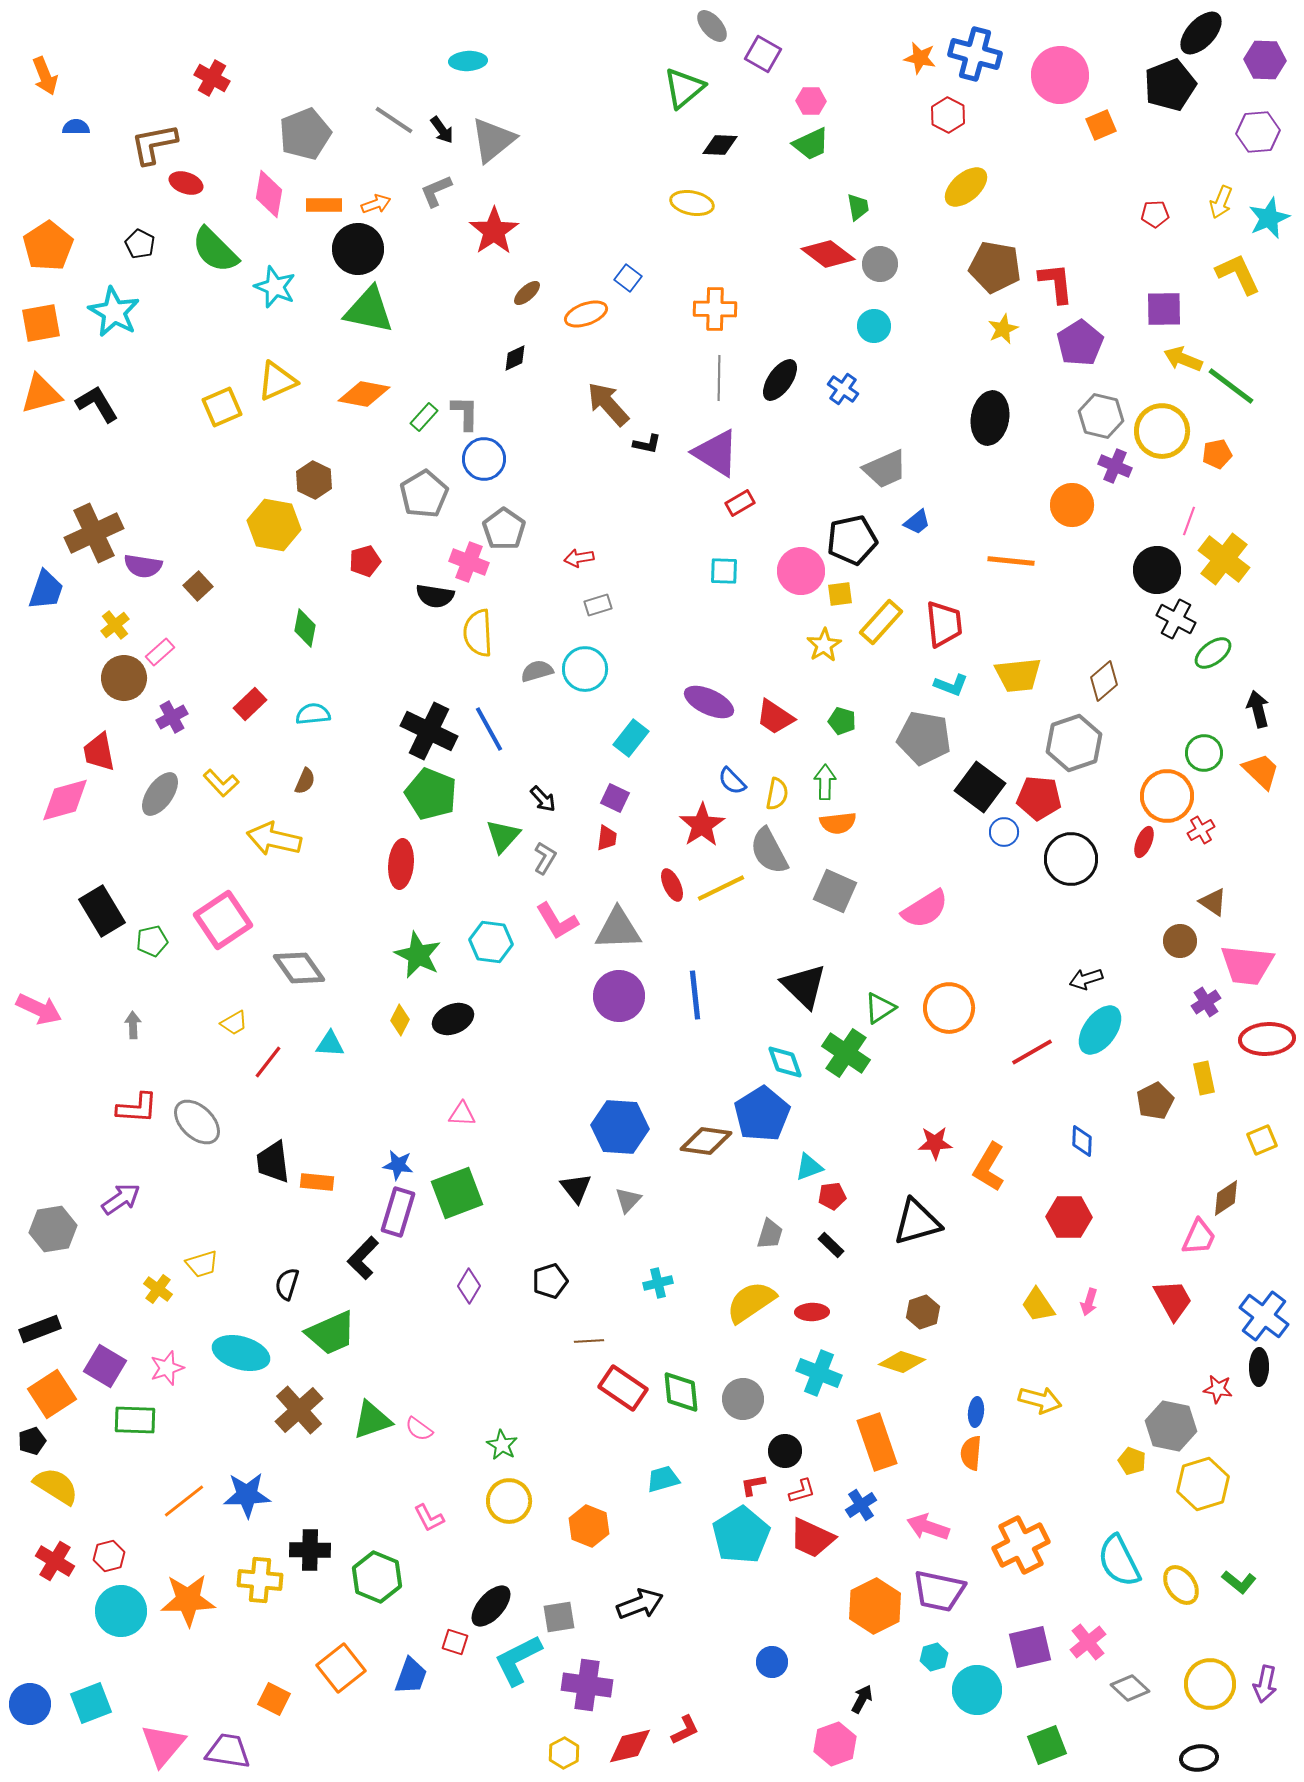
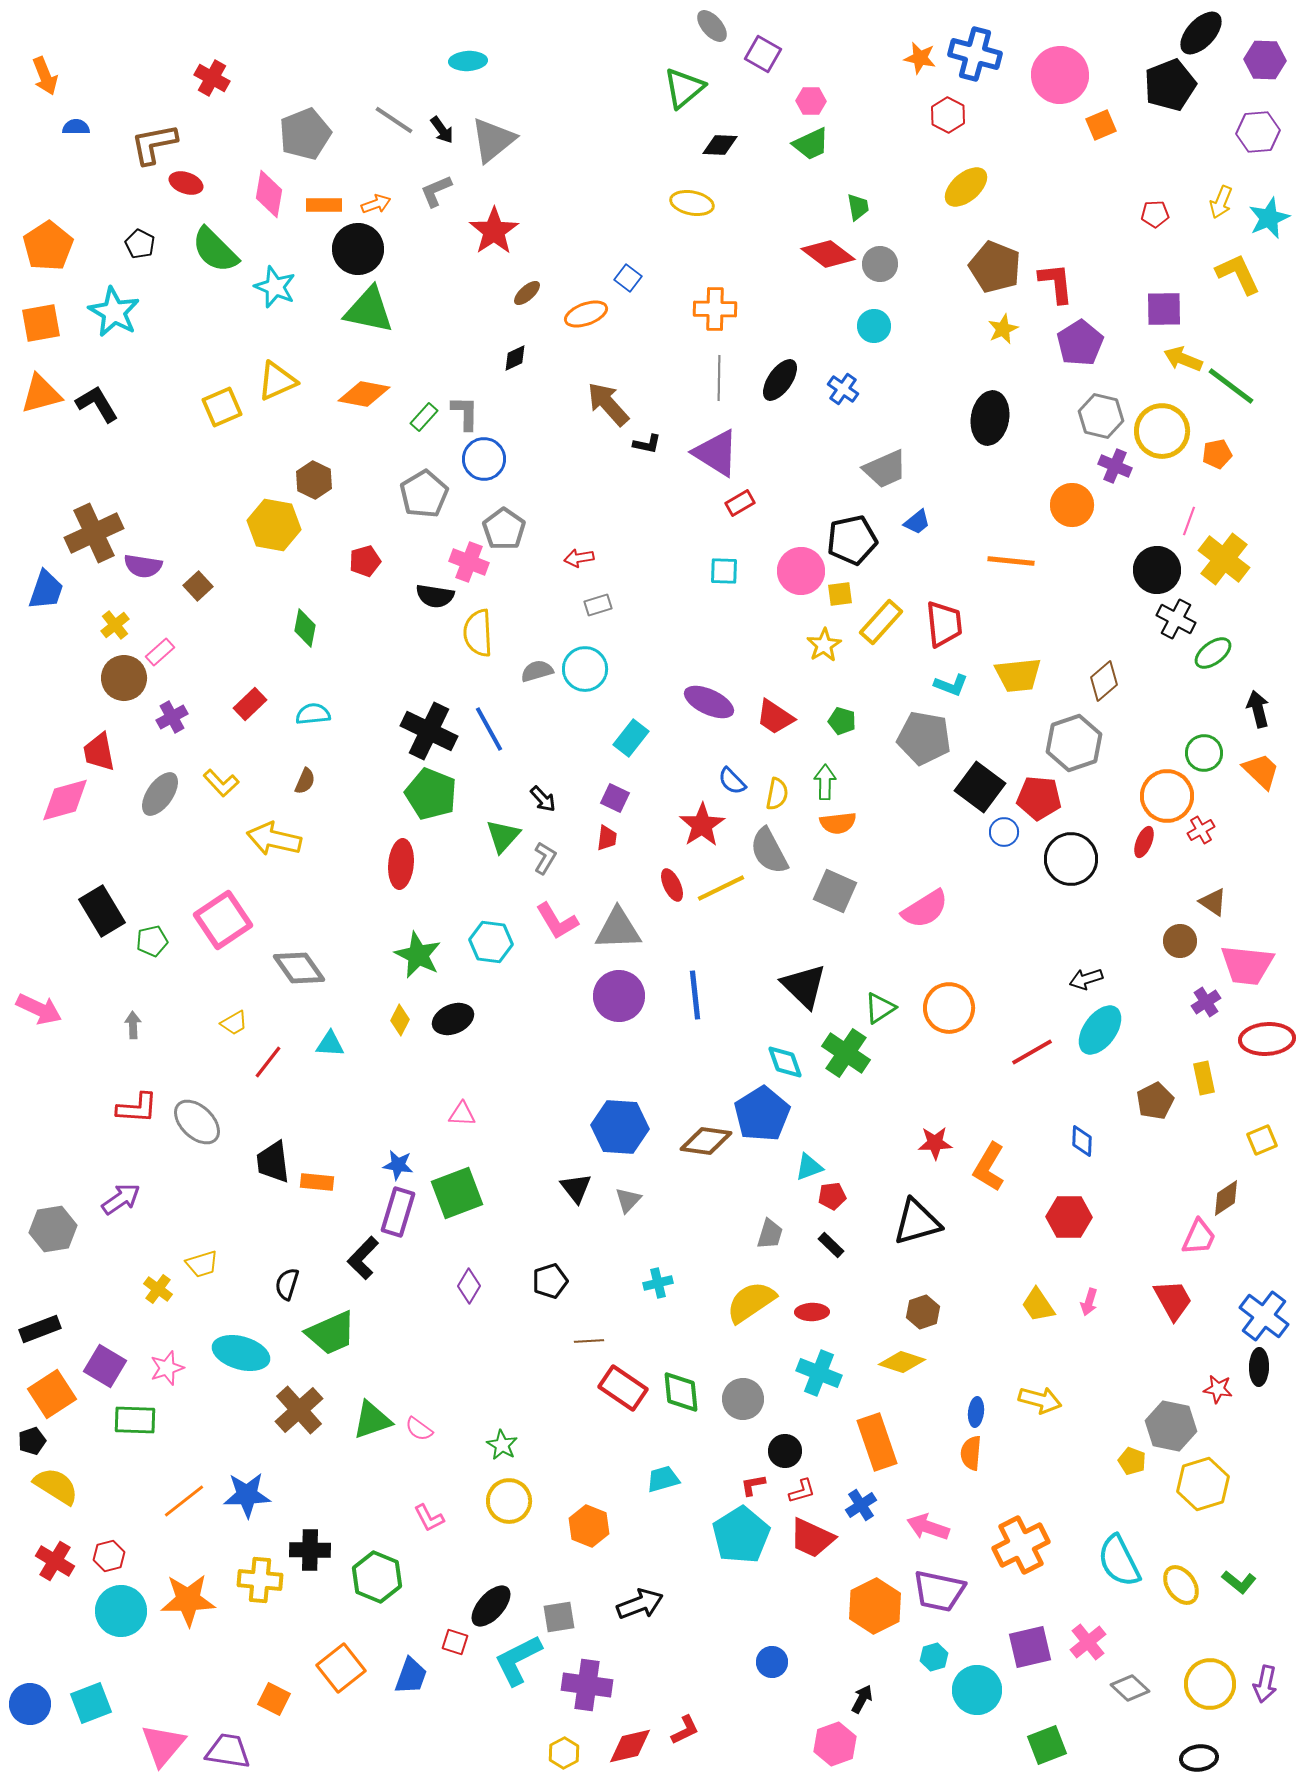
brown pentagon at (995, 267): rotated 12 degrees clockwise
